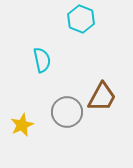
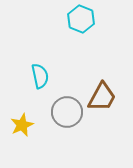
cyan semicircle: moved 2 px left, 16 px down
